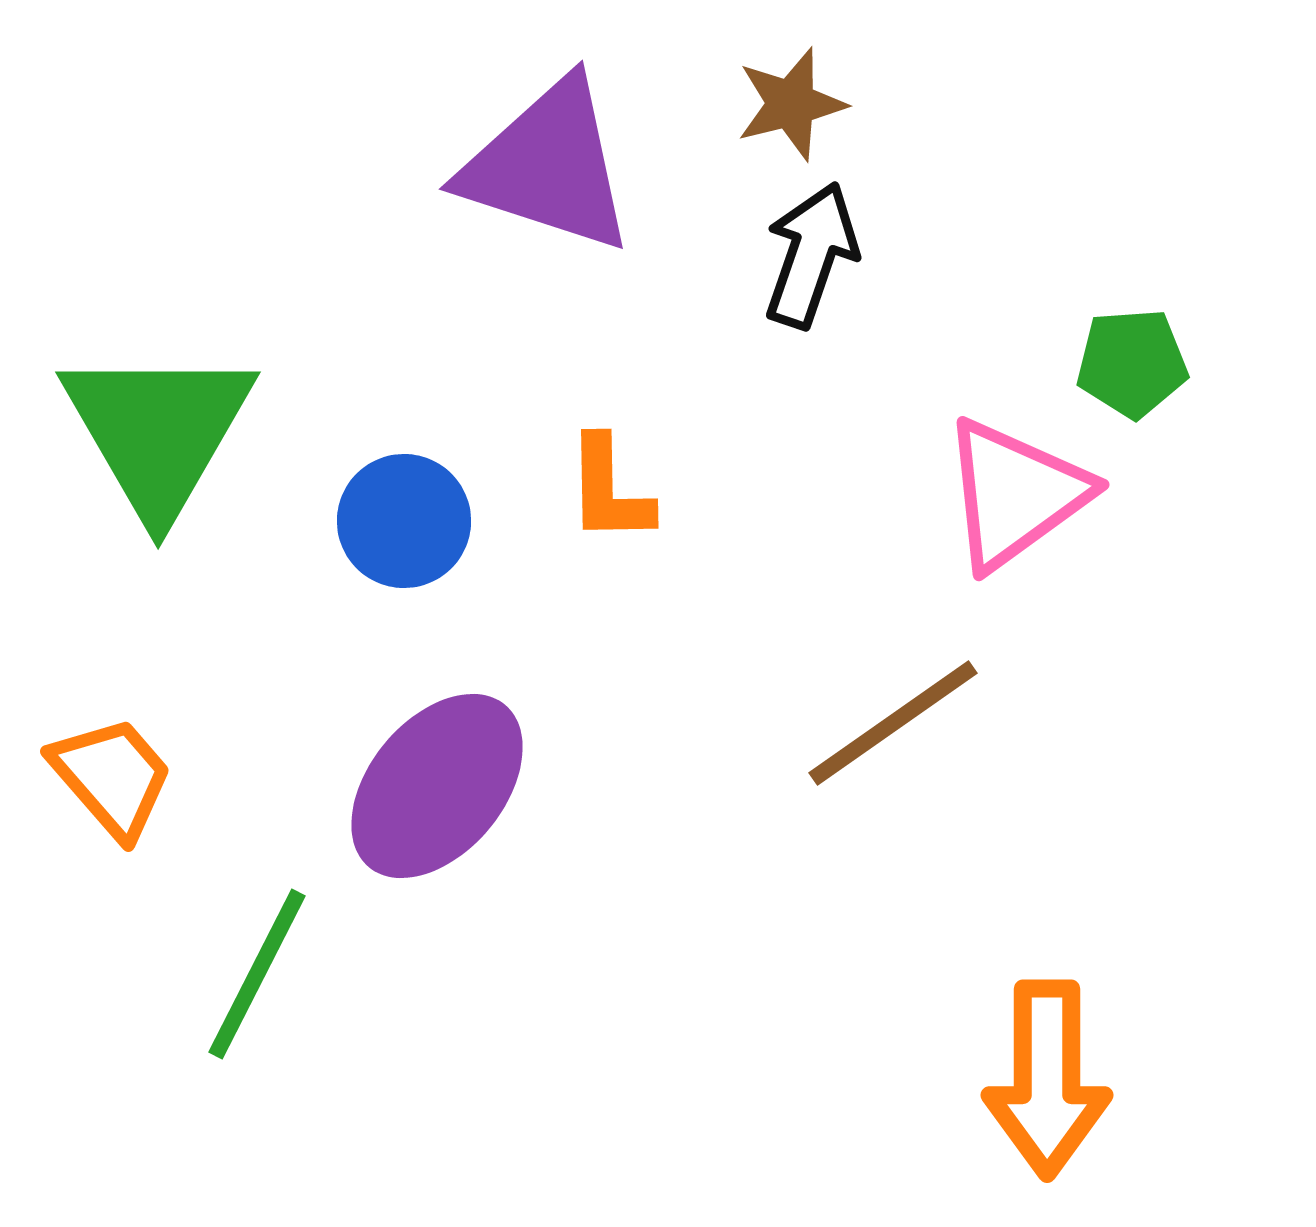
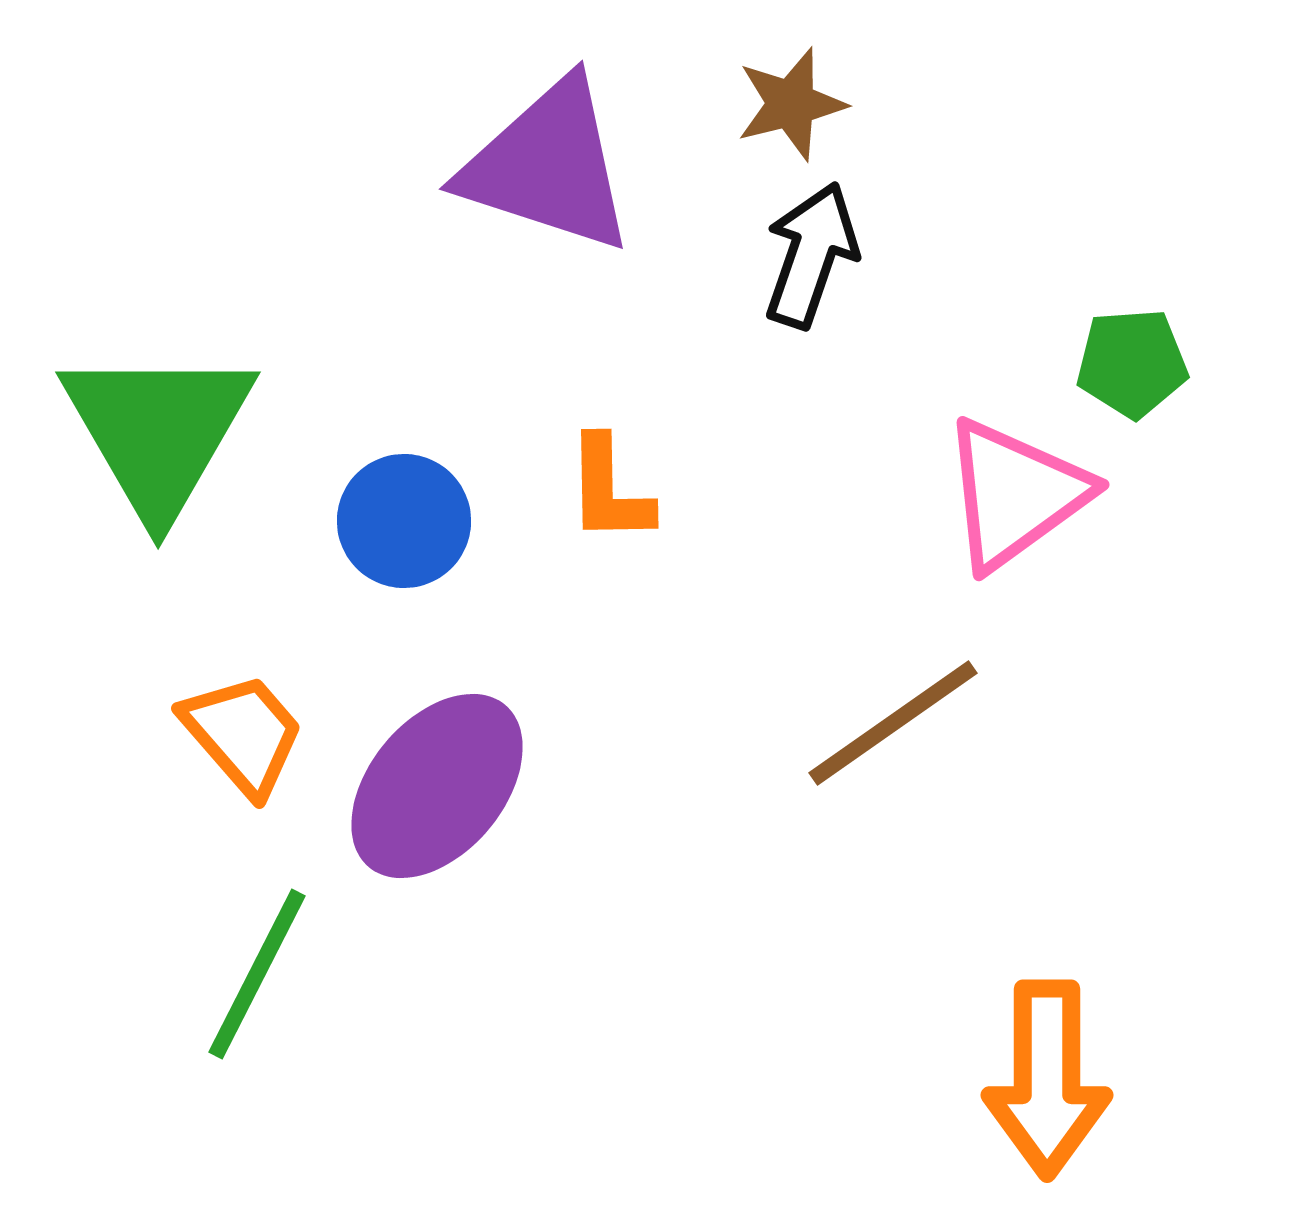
orange trapezoid: moved 131 px right, 43 px up
